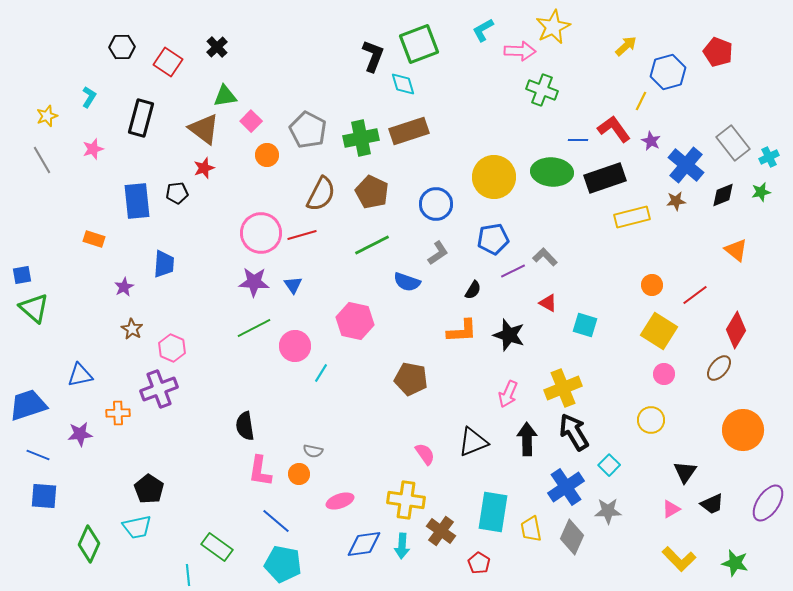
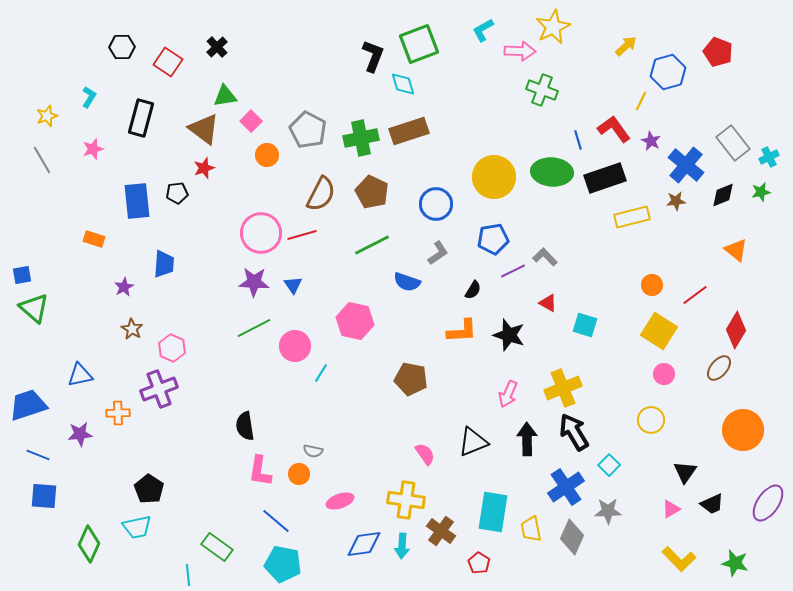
blue line at (578, 140): rotated 72 degrees clockwise
